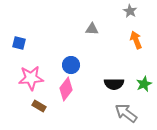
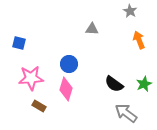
orange arrow: moved 3 px right
blue circle: moved 2 px left, 1 px up
black semicircle: rotated 36 degrees clockwise
pink diamond: rotated 20 degrees counterclockwise
